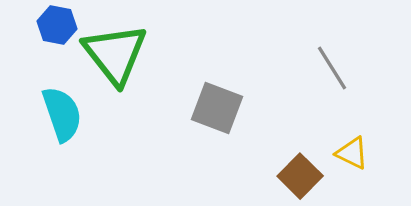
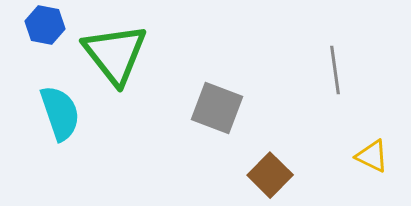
blue hexagon: moved 12 px left
gray line: moved 3 px right, 2 px down; rotated 24 degrees clockwise
cyan semicircle: moved 2 px left, 1 px up
yellow triangle: moved 20 px right, 3 px down
brown square: moved 30 px left, 1 px up
